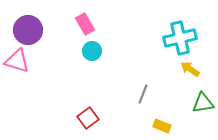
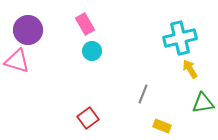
yellow arrow: rotated 24 degrees clockwise
